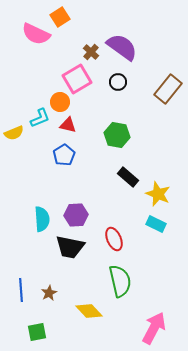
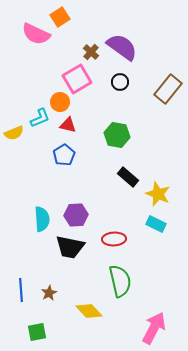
black circle: moved 2 px right
red ellipse: rotated 70 degrees counterclockwise
